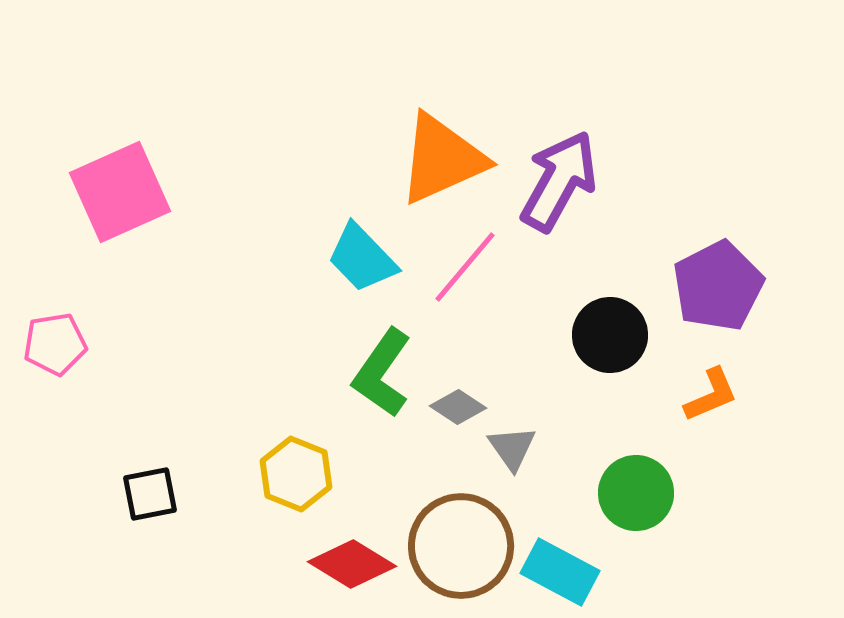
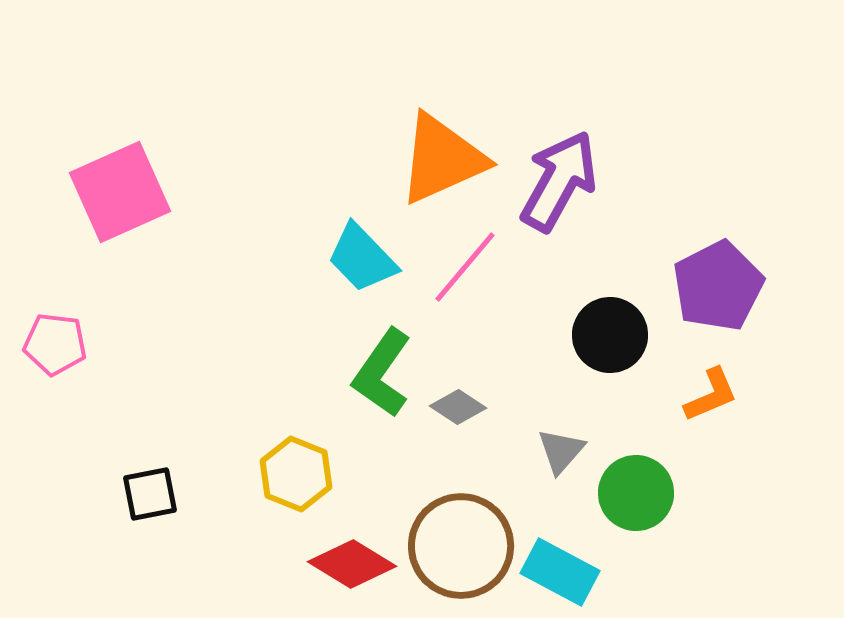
pink pentagon: rotated 16 degrees clockwise
gray triangle: moved 49 px right, 3 px down; rotated 16 degrees clockwise
